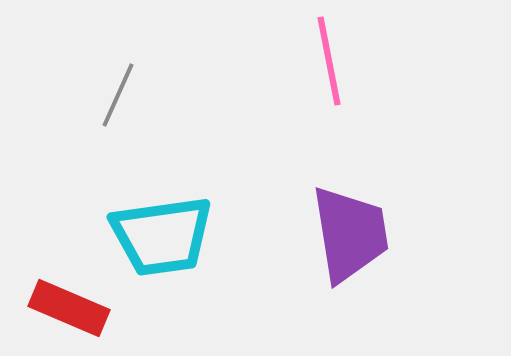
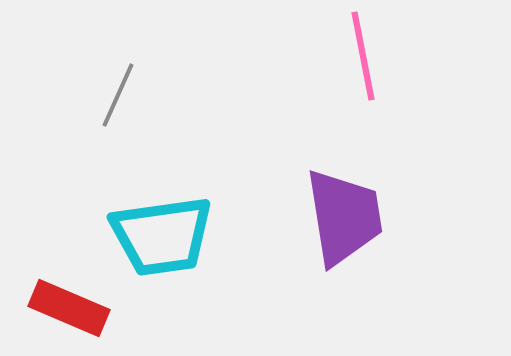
pink line: moved 34 px right, 5 px up
purple trapezoid: moved 6 px left, 17 px up
